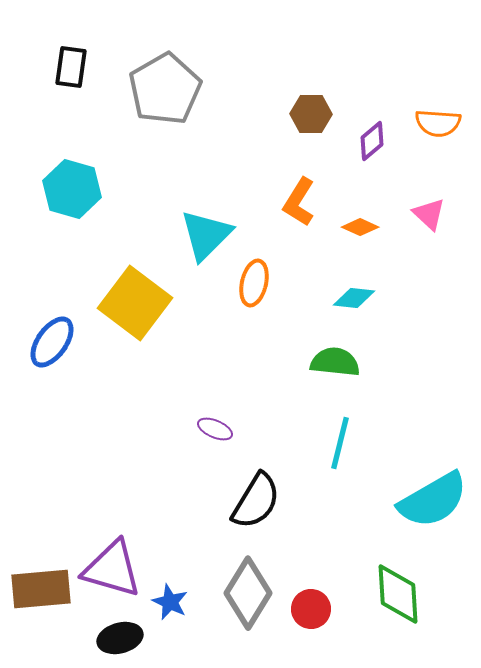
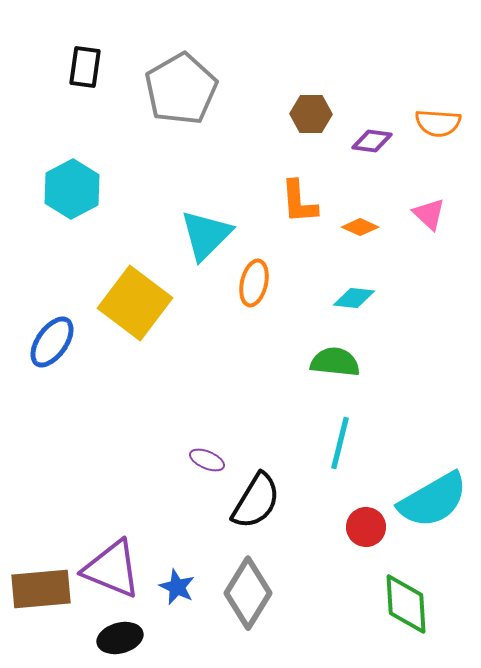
black rectangle: moved 14 px right
gray pentagon: moved 16 px right
purple diamond: rotated 48 degrees clockwise
cyan hexagon: rotated 16 degrees clockwise
orange L-shape: rotated 36 degrees counterclockwise
purple ellipse: moved 8 px left, 31 px down
purple triangle: rotated 6 degrees clockwise
green diamond: moved 8 px right, 10 px down
blue star: moved 7 px right, 15 px up
red circle: moved 55 px right, 82 px up
